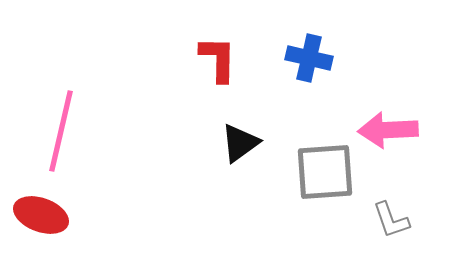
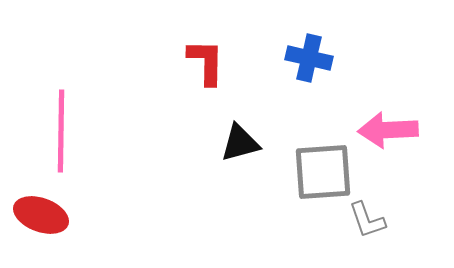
red L-shape: moved 12 px left, 3 px down
pink line: rotated 12 degrees counterclockwise
black triangle: rotated 21 degrees clockwise
gray square: moved 2 px left
gray L-shape: moved 24 px left
